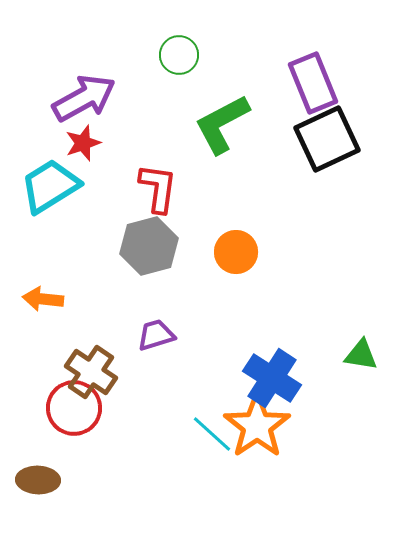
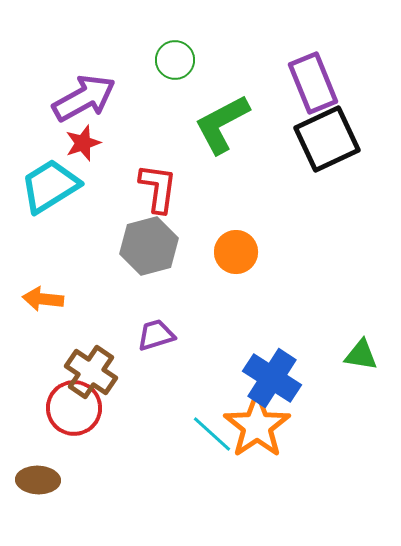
green circle: moved 4 px left, 5 px down
